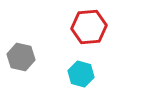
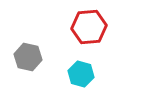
gray hexagon: moved 7 px right
